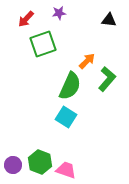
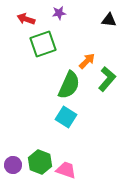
red arrow: rotated 66 degrees clockwise
green semicircle: moved 1 px left, 1 px up
